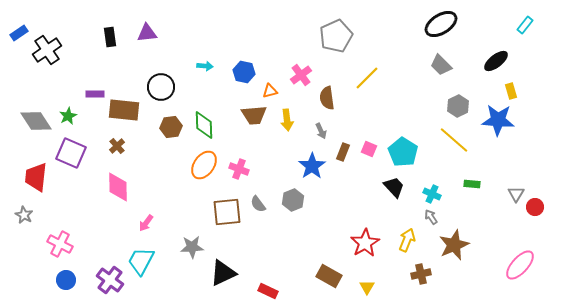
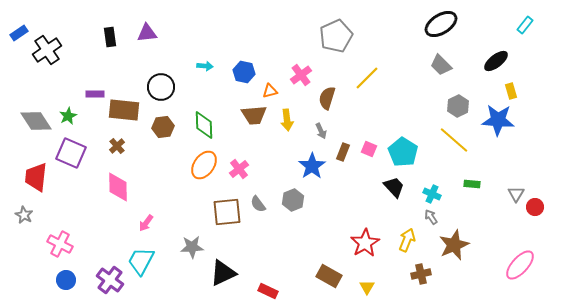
brown semicircle at (327, 98): rotated 25 degrees clockwise
brown hexagon at (171, 127): moved 8 px left
pink cross at (239, 169): rotated 30 degrees clockwise
